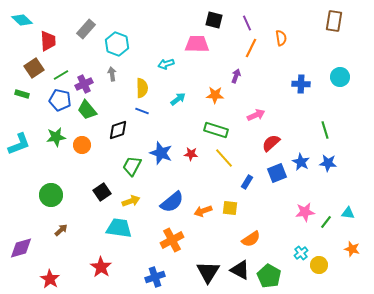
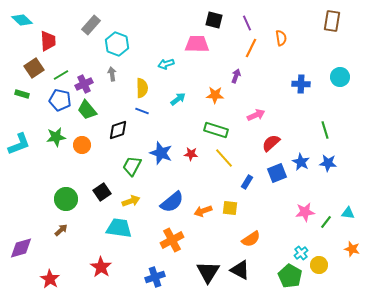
brown rectangle at (334, 21): moved 2 px left
gray rectangle at (86, 29): moved 5 px right, 4 px up
green circle at (51, 195): moved 15 px right, 4 px down
green pentagon at (269, 276): moved 21 px right
